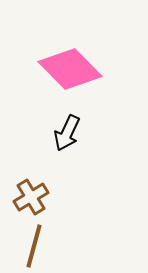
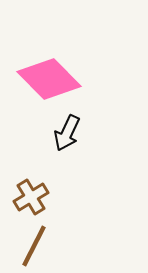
pink diamond: moved 21 px left, 10 px down
brown line: rotated 12 degrees clockwise
